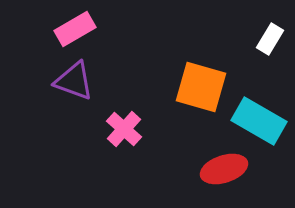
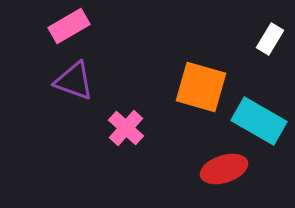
pink rectangle: moved 6 px left, 3 px up
pink cross: moved 2 px right, 1 px up
